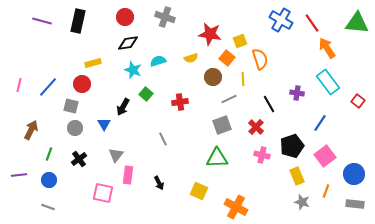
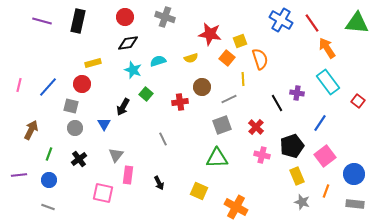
brown circle at (213, 77): moved 11 px left, 10 px down
black line at (269, 104): moved 8 px right, 1 px up
